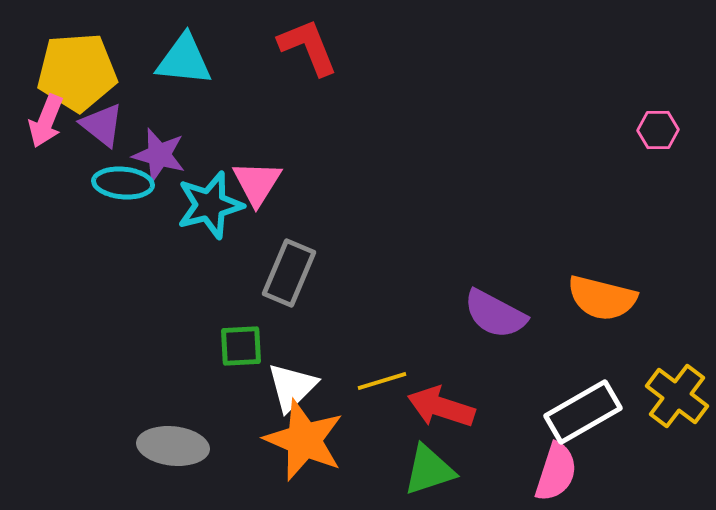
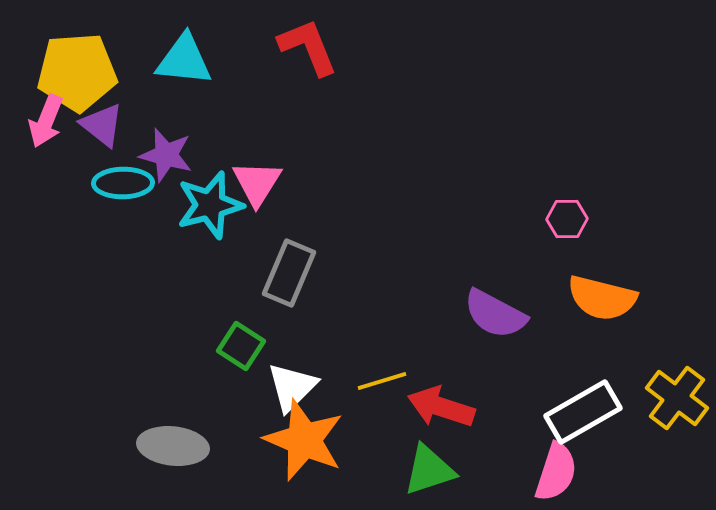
pink hexagon: moved 91 px left, 89 px down
purple star: moved 7 px right
cyan ellipse: rotated 6 degrees counterclockwise
green square: rotated 36 degrees clockwise
yellow cross: moved 2 px down
